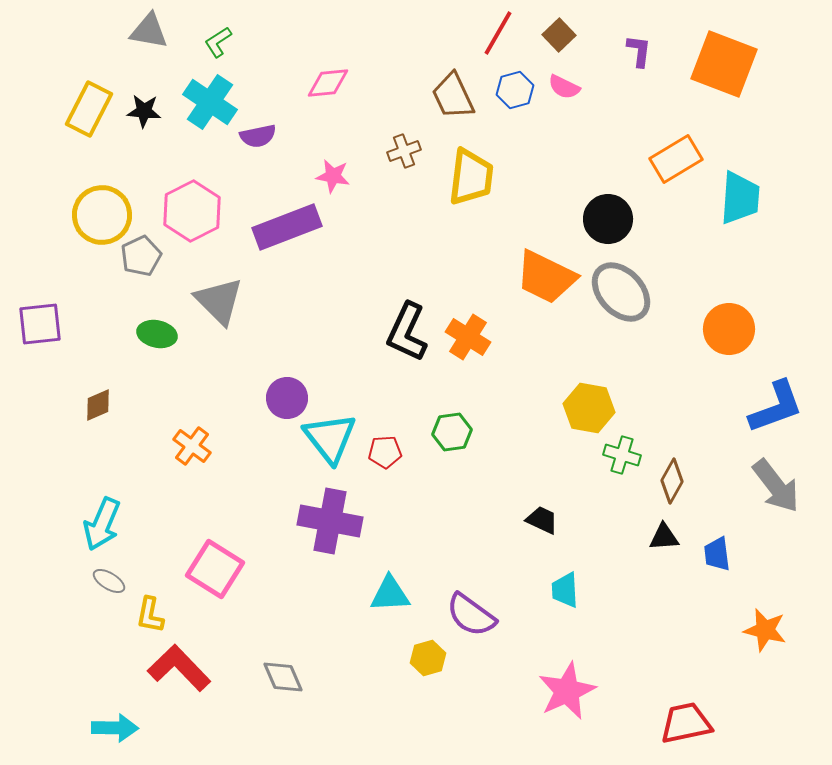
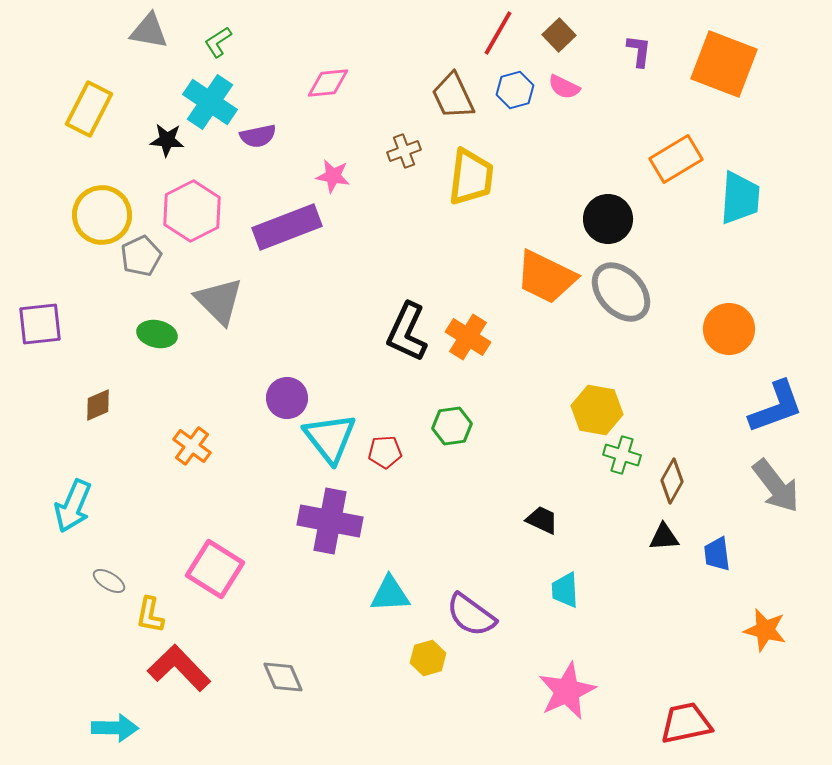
black star at (144, 111): moved 23 px right, 29 px down
yellow hexagon at (589, 408): moved 8 px right, 2 px down
green hexagon at (452, 432): moved 6 px up
cyan arrow at (102, 524): moved 29 px left, 18 px up
